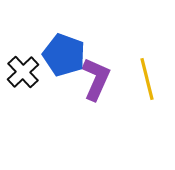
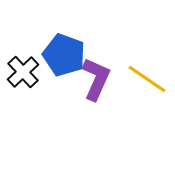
yellow line: rotated 42 degrees counterclockwise
